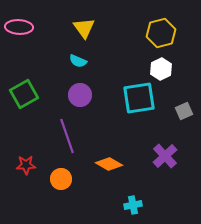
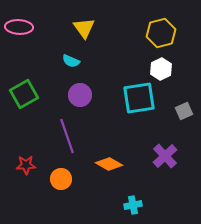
cyan semicircle: moved 7 px left
